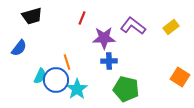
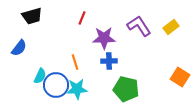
purple L-shape: moved 6 px right; rotated 20 degrees clockwise
orange line: moved 8 px right
blue circle: moved 5 px down
cyan star: rotated 30 degrees clockwise
